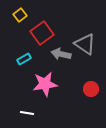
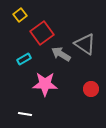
gray arrow: rotated 18 degrees clockwise
pink star: rotated 10 degrees clockwise
white line: moved 2 px left, 1 px down
